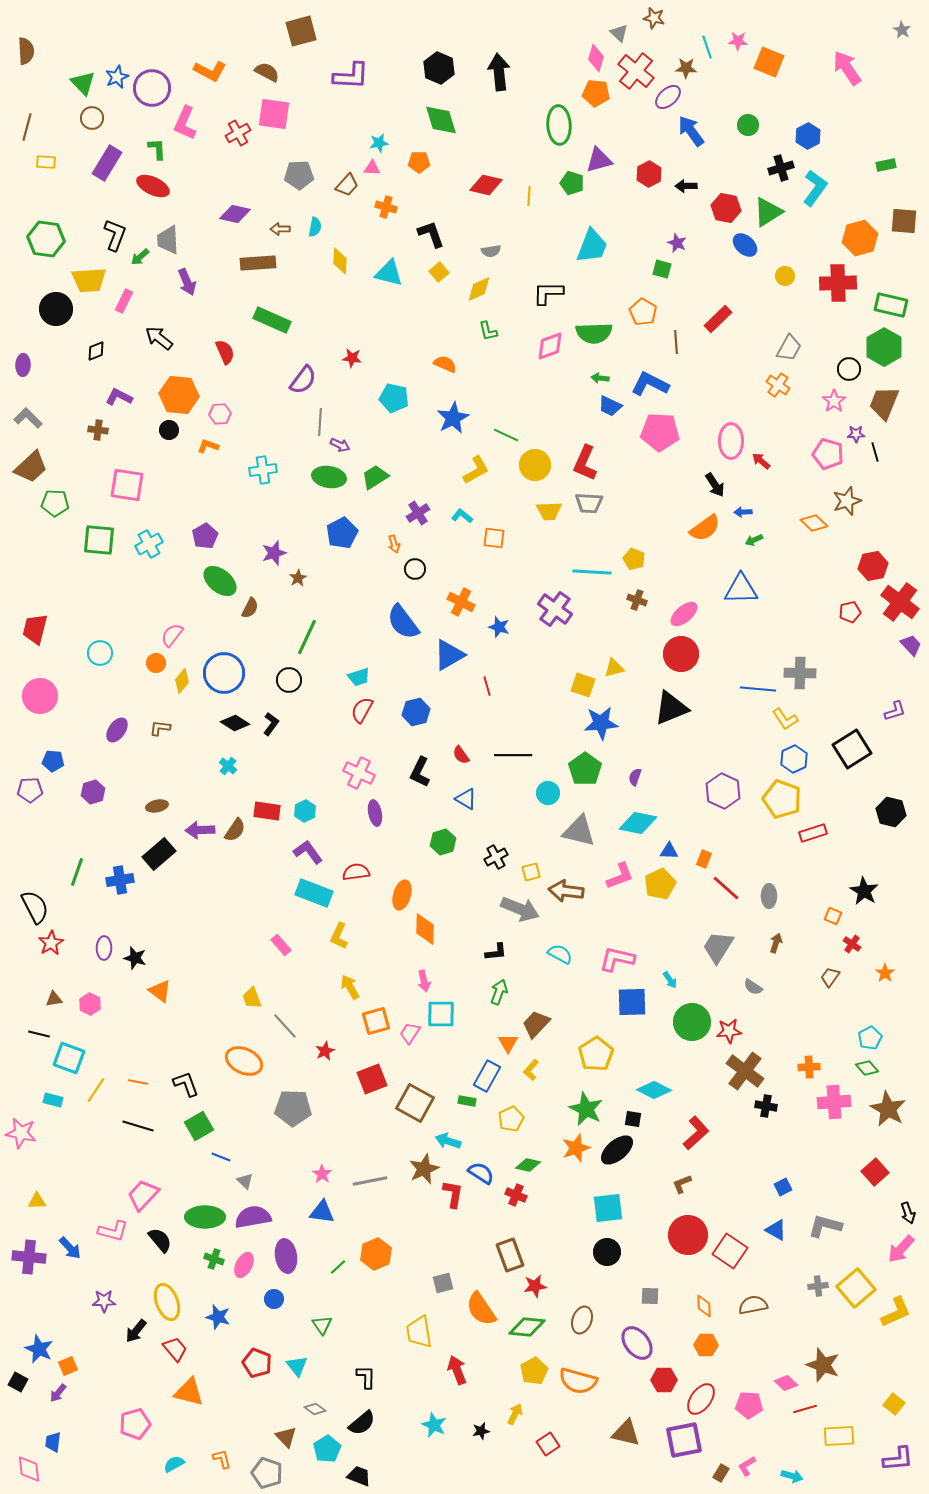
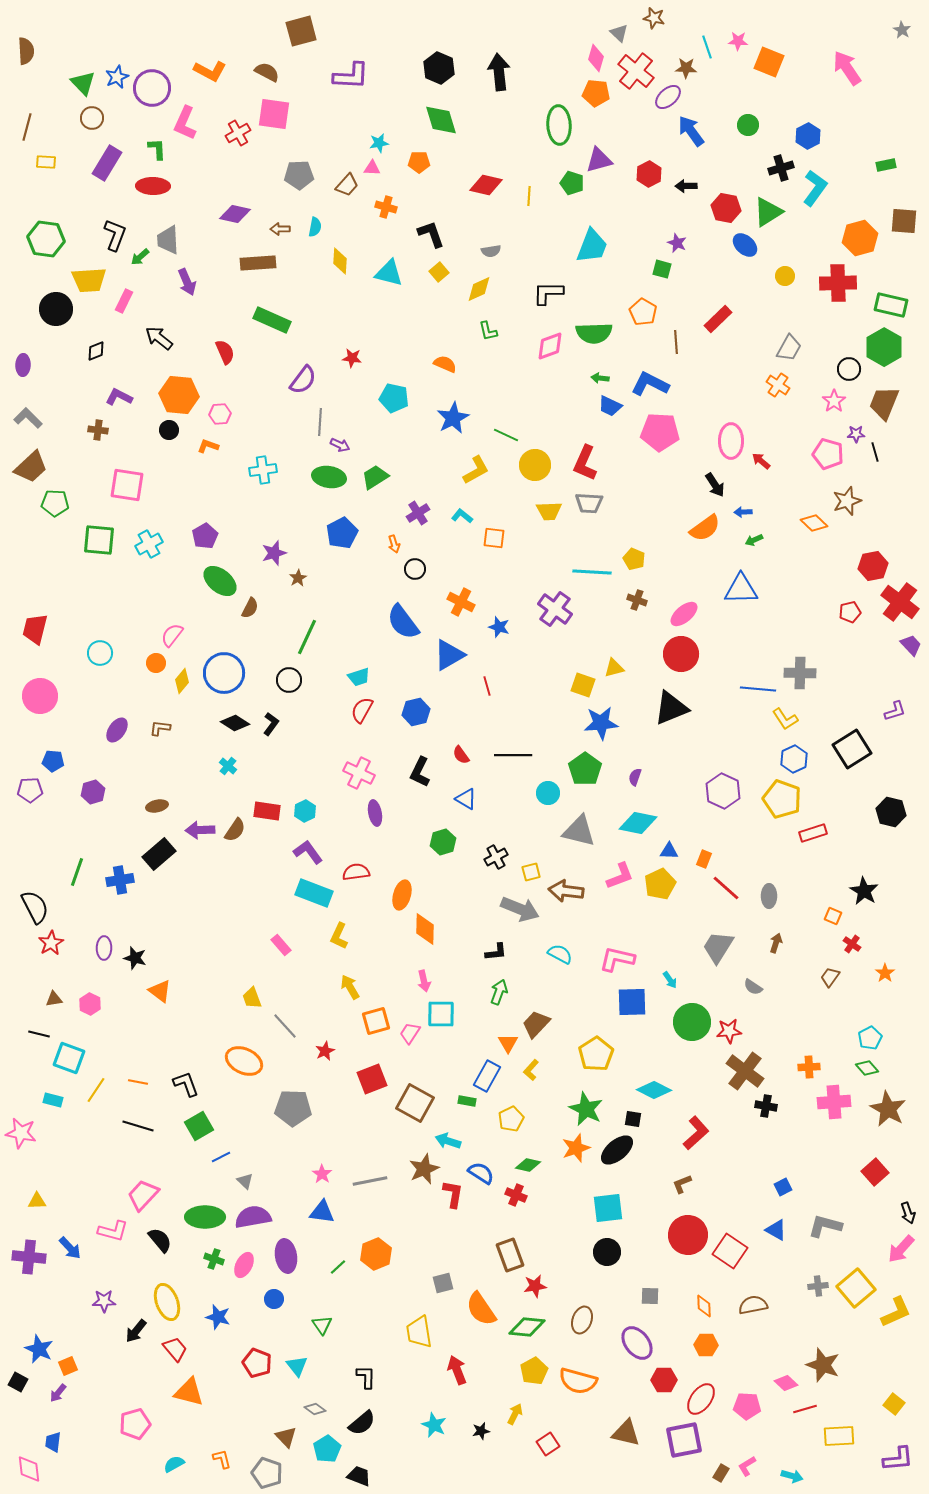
red ellipse at (153, 186): rotated 24 degrees counterclockwise
blue line at (221, 1157): rotated 48 degrees counterclockwise
pink pentagon at (749, 1405): moved 2 px left, 1 px down
